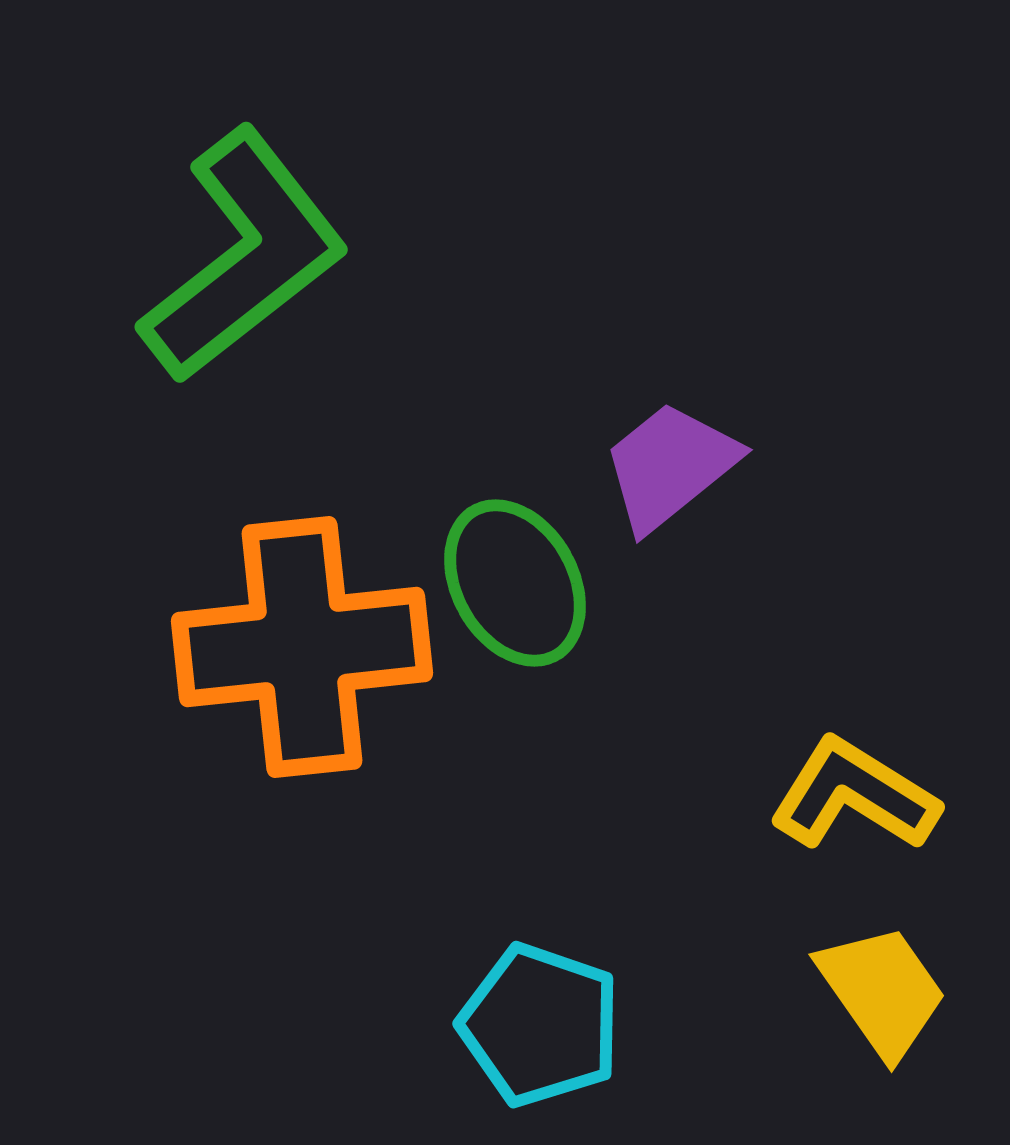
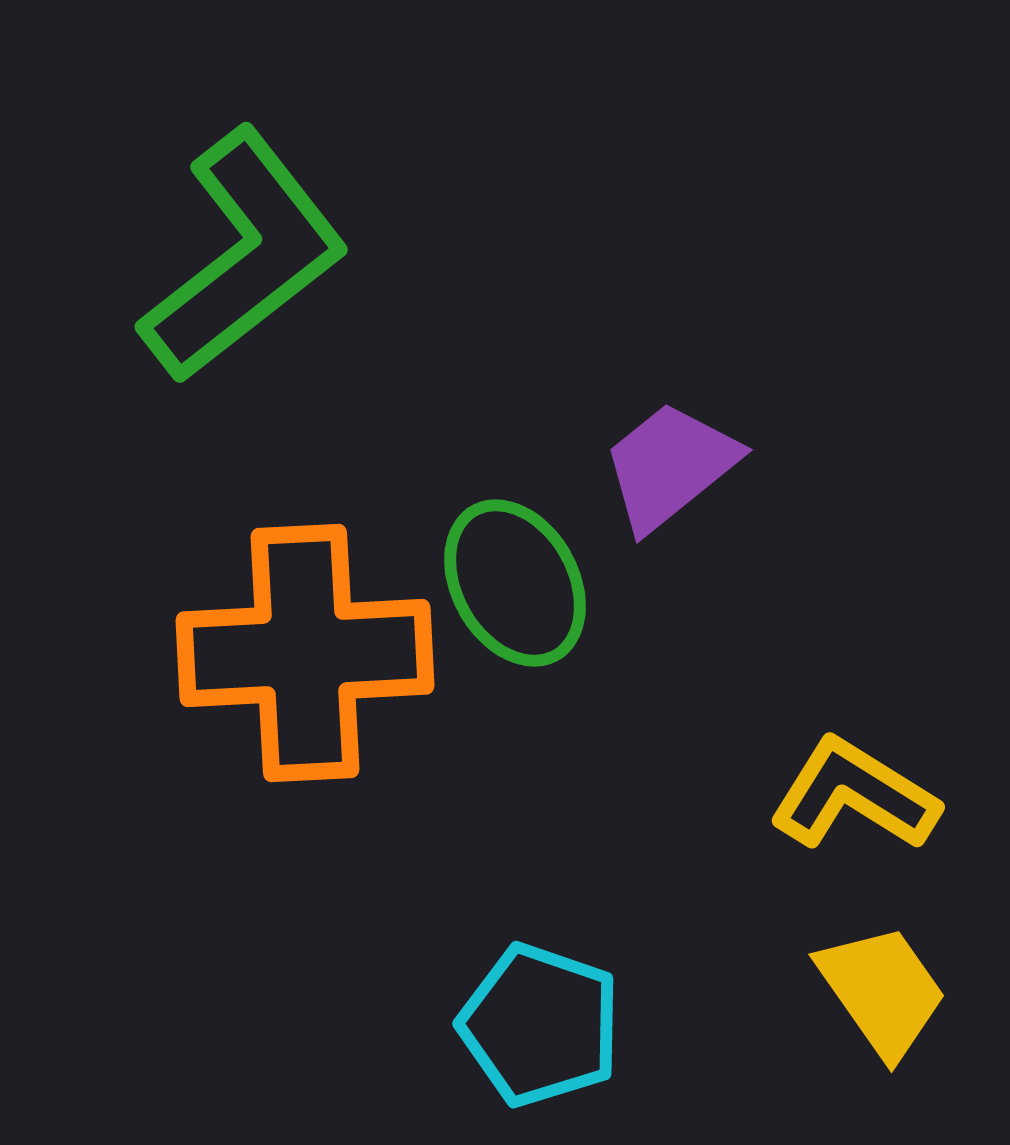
orange cross: moved 3 px right, 6 px down; rotated 3 degrees clockwise
